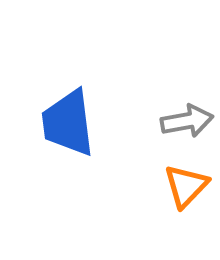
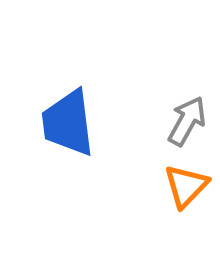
gray arrow: rotated 51 degrees counterclockwise
